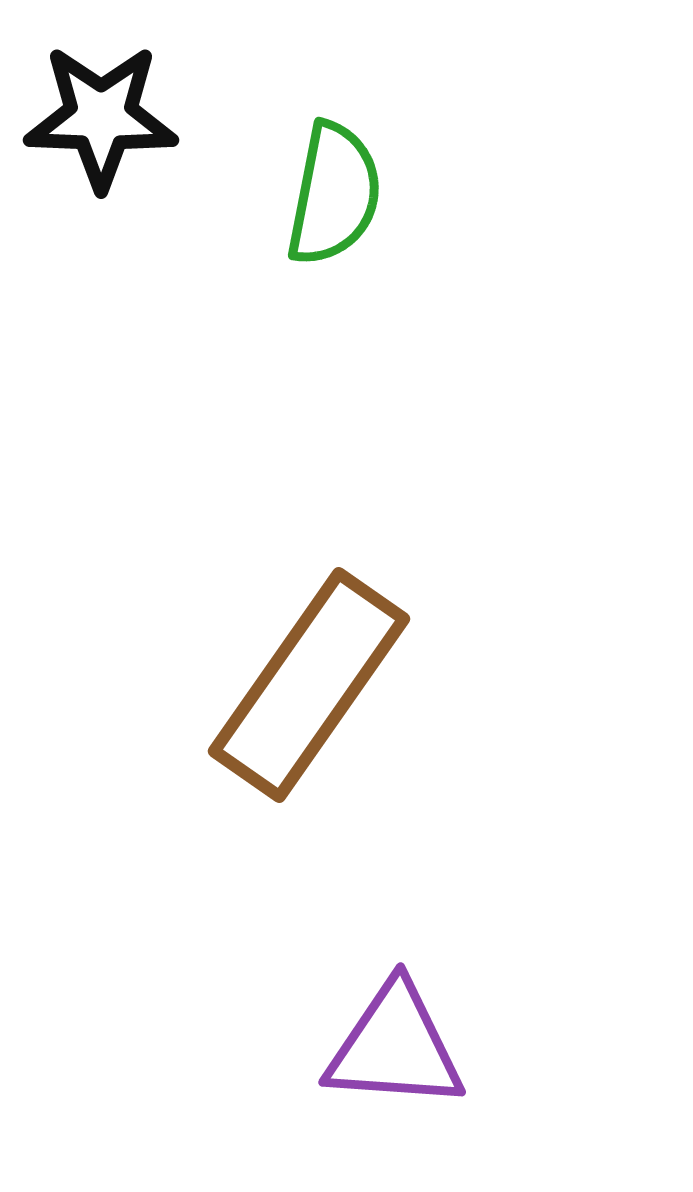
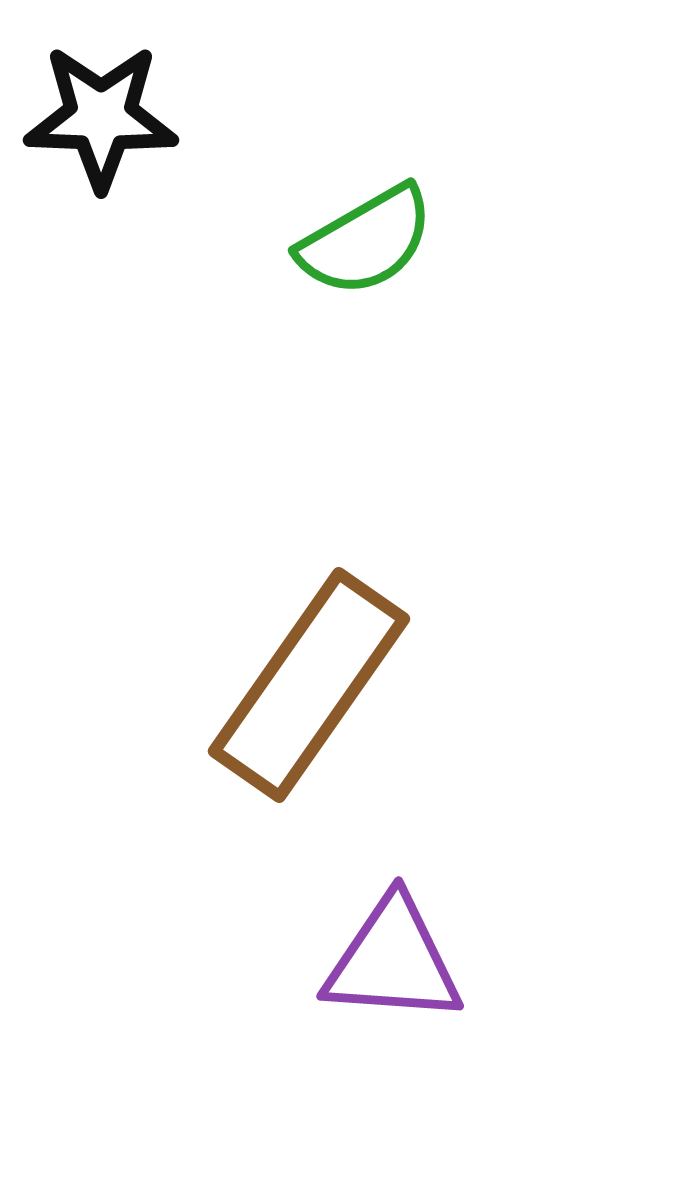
green semicircle: moved 32 px right, 47 px down; rotated 49 degrees clockwise
purple triangle: moved 2 px left, 86 px up
